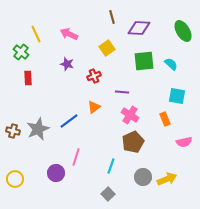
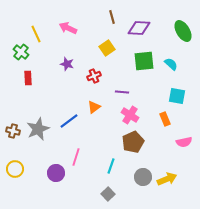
pink arrow: moved 1 px left, 6 px up
yellow circle: moved 10 px up
